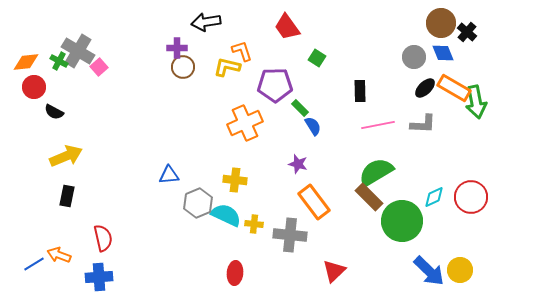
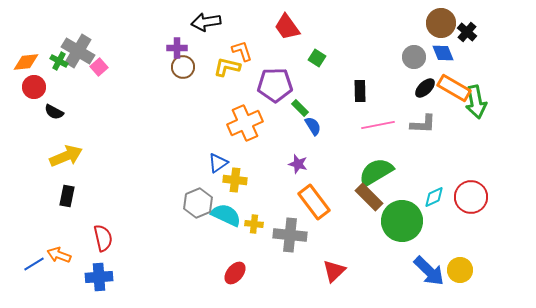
blue triangle at (169, 175): moved 49 px right, 12 px up; rotated 30 degrees counterclockwise
red ellipse at (235, 273): rotated 35 degrees clockwise
